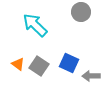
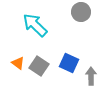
orange triangle: moved 1 px up
gray arrow: rotated 90 degrees clockwise
